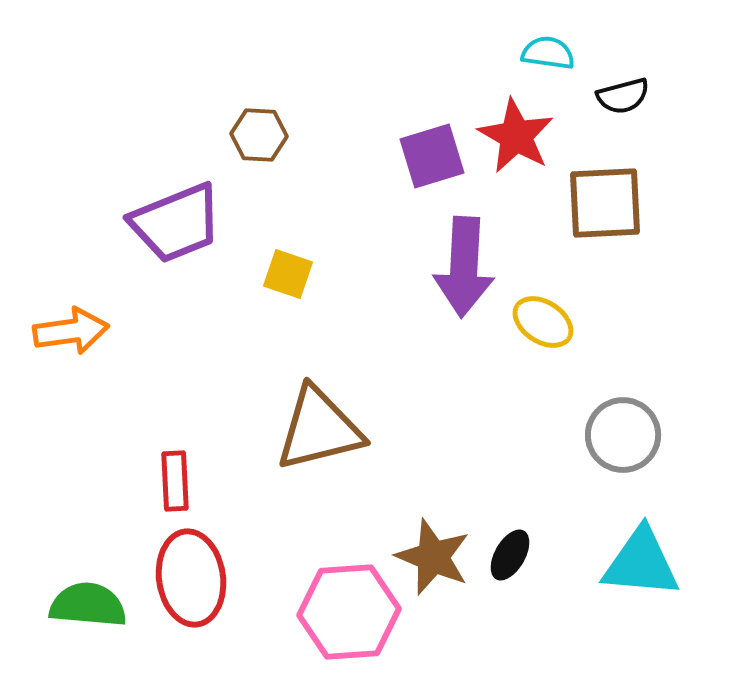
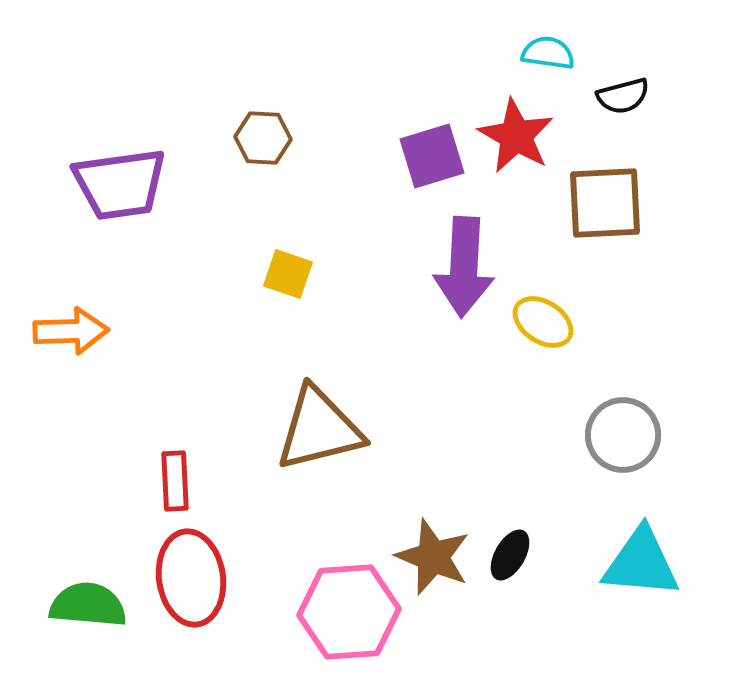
brown hexagon: moved 4 px right, 3 px down
purple trapezoid: moved 56 px left, 39 px up; rotated 14 degrees clockwise
orange arrow: rotated 6 degrees clockwise
